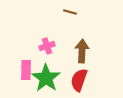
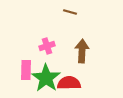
red semicircle: moved 10 px left, 3 px down; rotated 70 degrees clockwise
